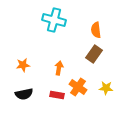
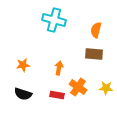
orange semicircle: rotated 21 degrees clockwise
brown rectangle: rotated 60 degrees clockwise
black semicircle: moved 1 px left; rotated 30 degrees clockwise
